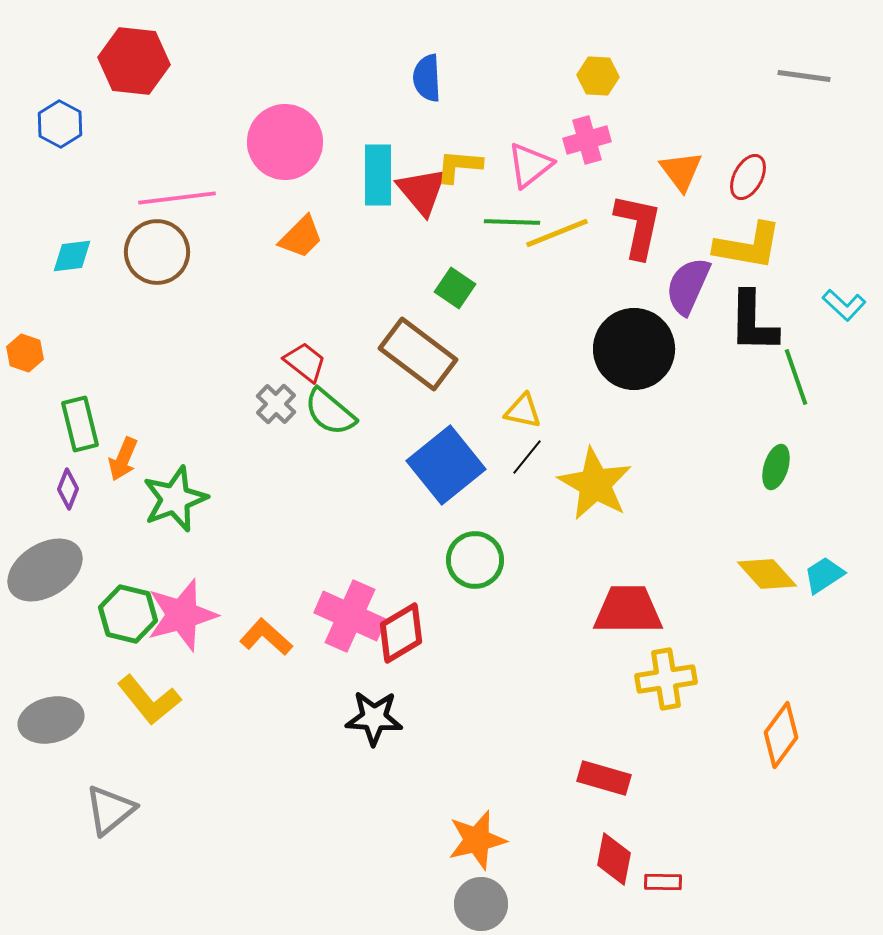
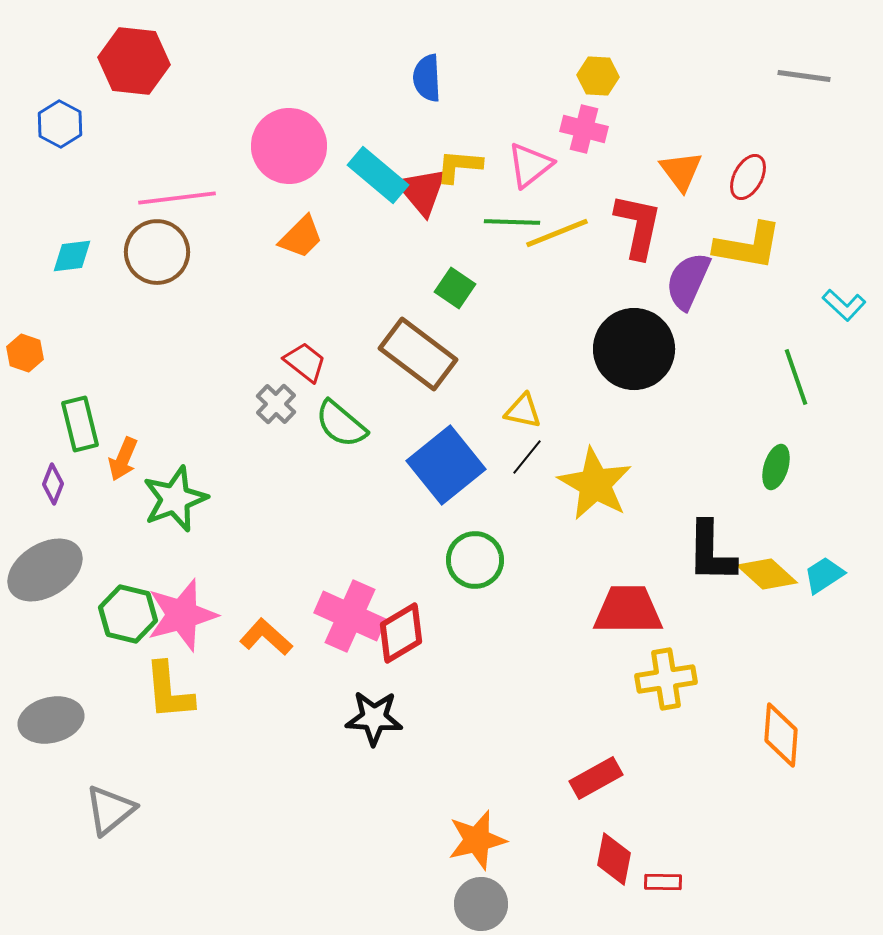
pink cross at (587, 140): moved 3 px left, 11 px up; rotated 30 degrees clockwise
pink circle at (285, 142): moved 4 px right, 4 px down
cyan rectangle at (378, 175): rotated 50 degrees counterclockwise
purple semicircle at (688, 286): moved 5 px up
black L-shape at (753, 322): moved 42 px left, 230 px down
green semicircle at (330, 412): moved 11 px right, 12 px down
purple diamond at (68, 489): moved 15 px left, 5 px up
yellow diamond at (767, 574): rotated 6 degrees counterclockwise
yellow L-shape at (149, 700): moved 20 px right, 9 px up; rotated 34 degrees clockwise
orange diamond at (781, 735): rotated 32 degrees counterclockwise
red rectangle at (604, 778): moved 8 px left; rotated 45 degrees counterclockwise
